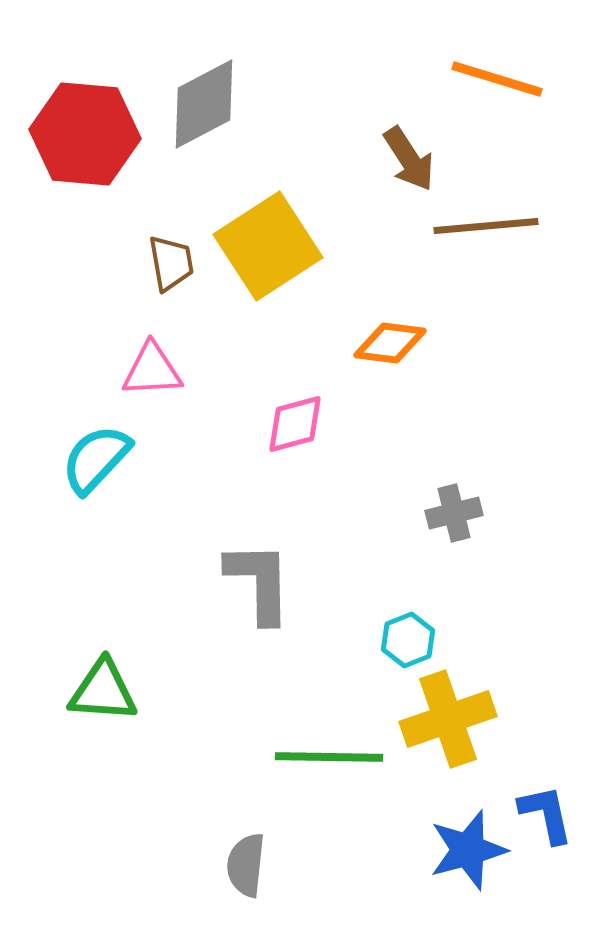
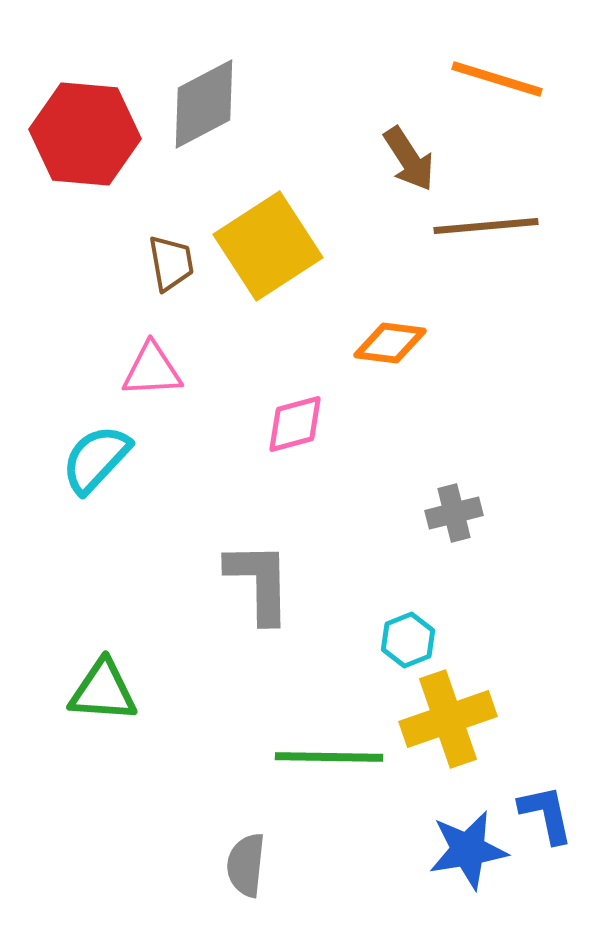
blue star: rotated 6 degrees clockwise
